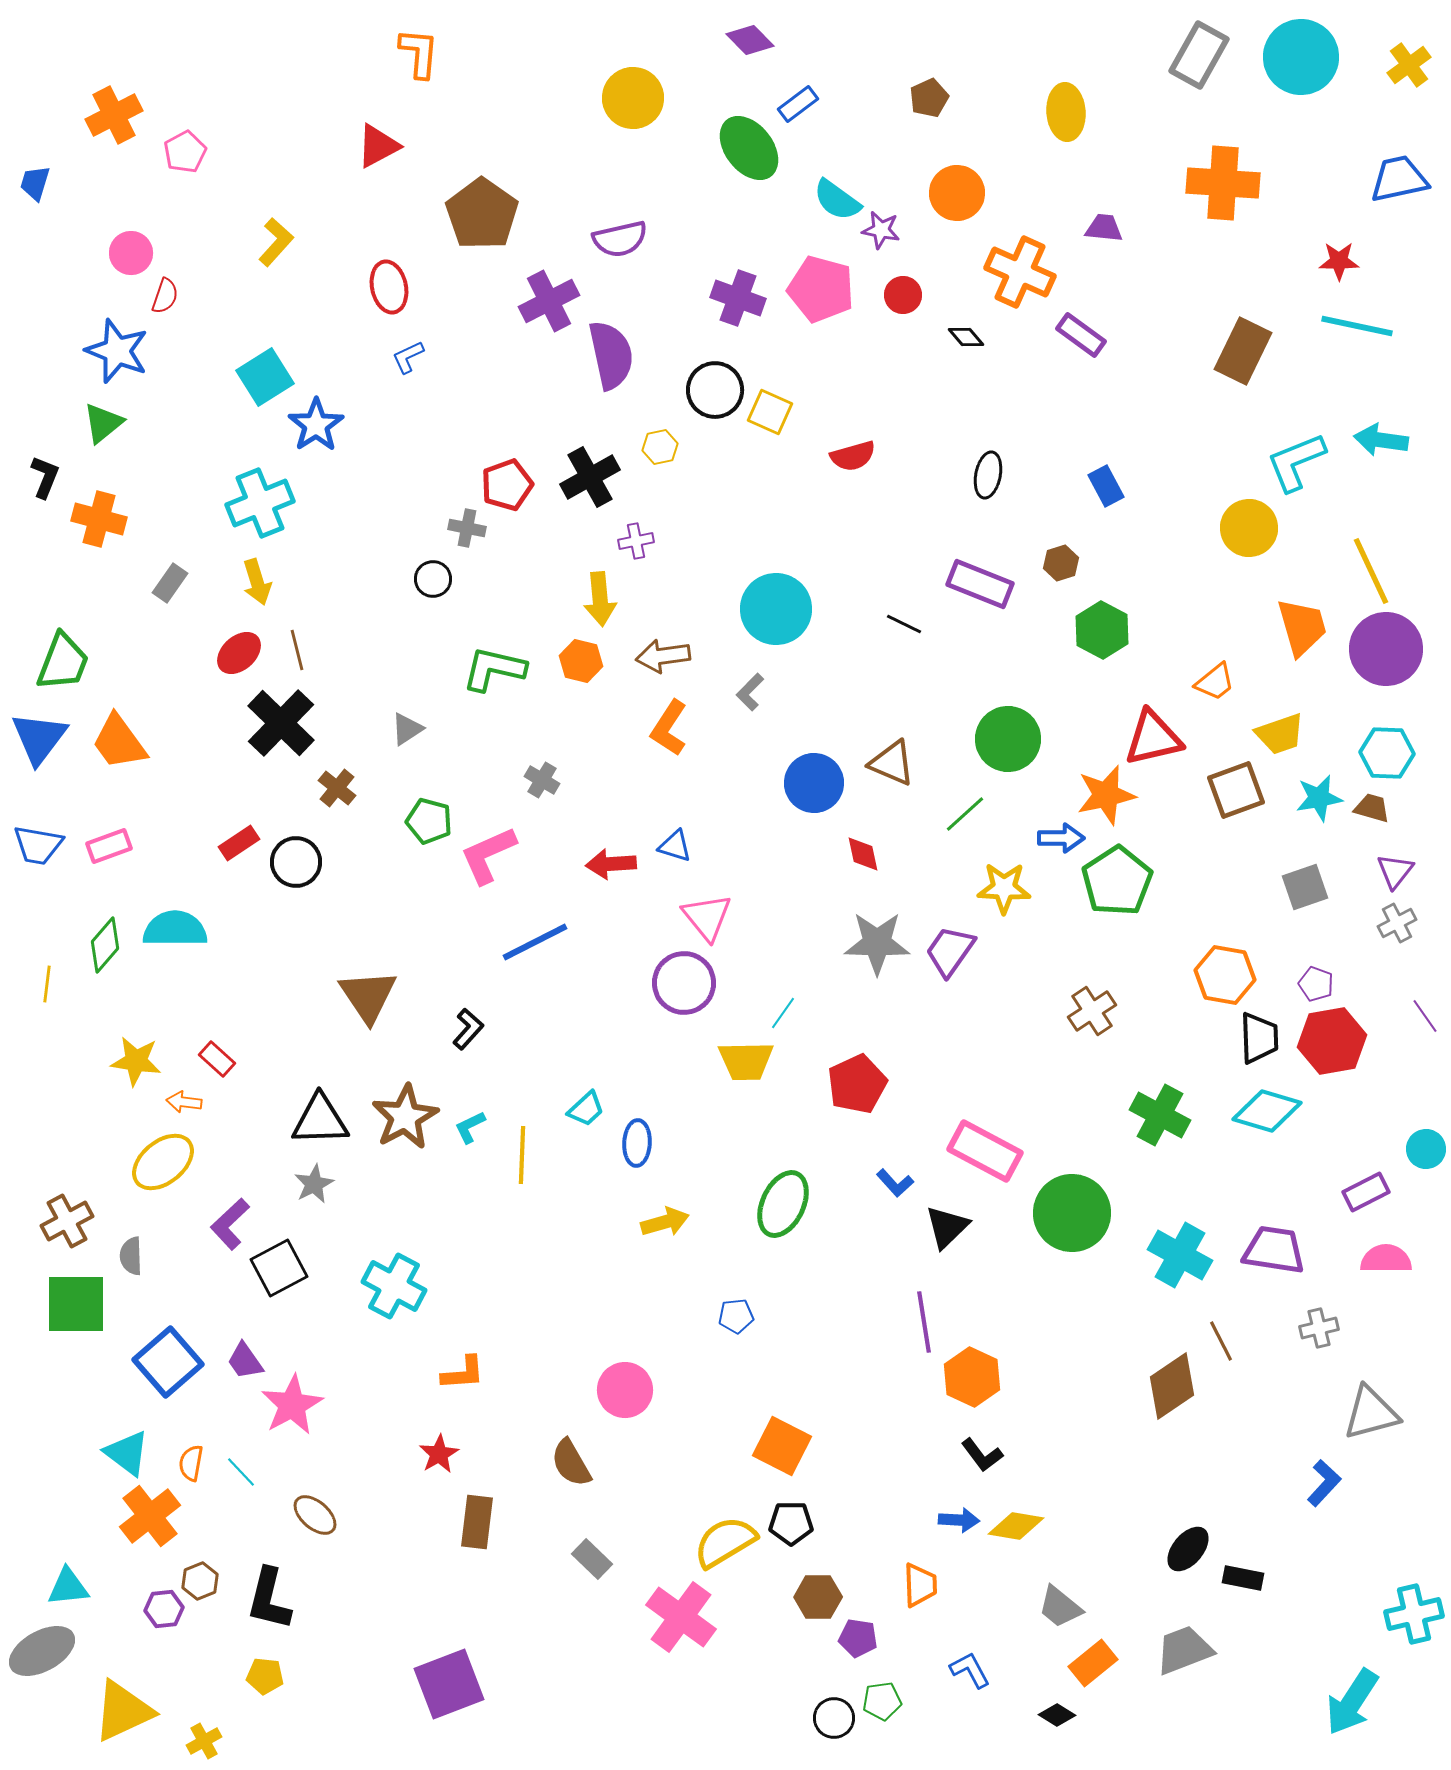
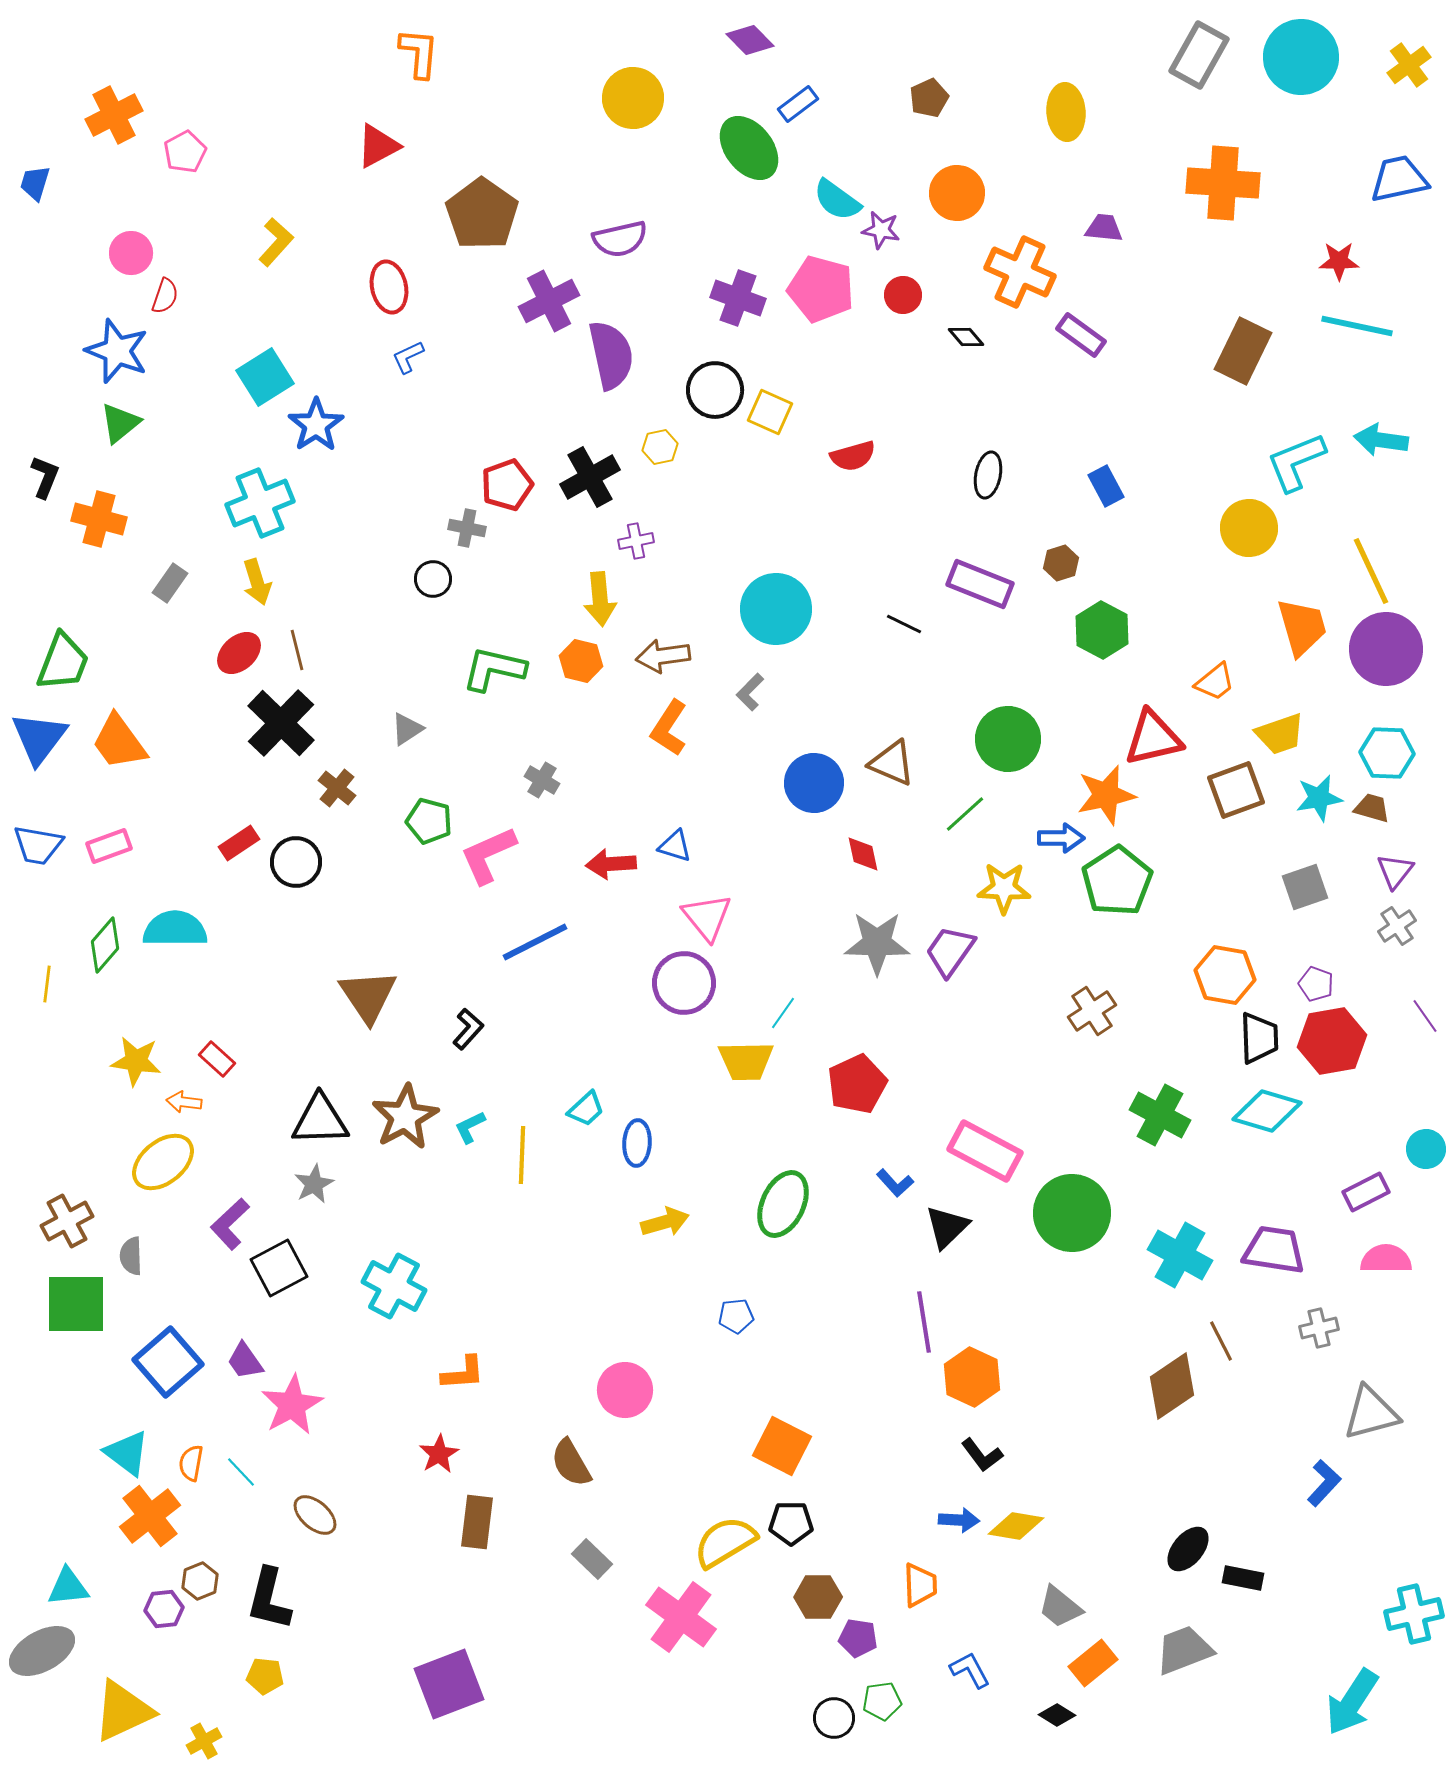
green triangle at (103, 423): moved 17 px right
gray cross at (1397, 923): moved 3 px down; rotated 6 degrees counterclockwise
